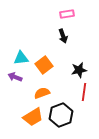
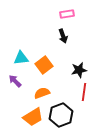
purple arrow: moved 4 px down; rotated 24 degrees clockwise
